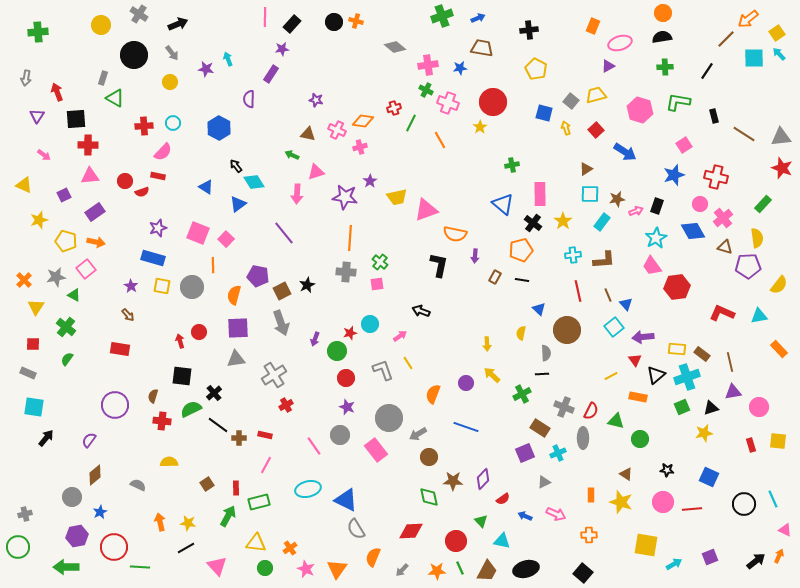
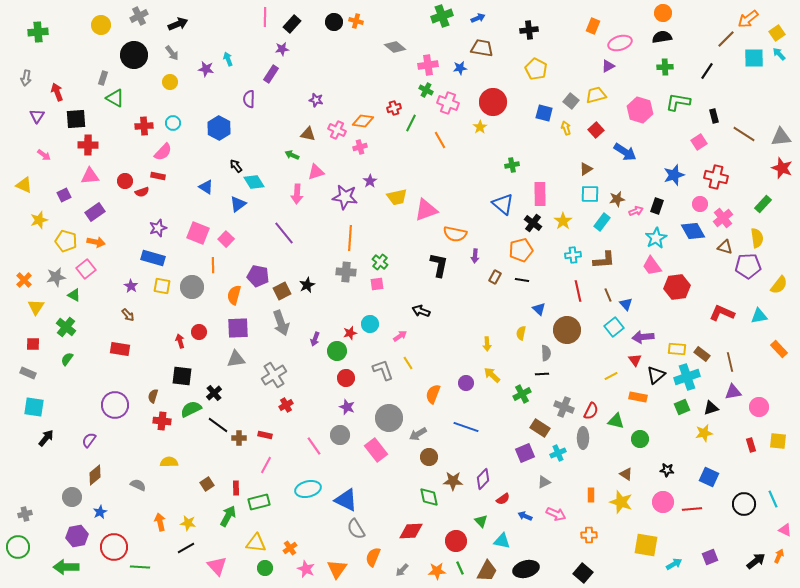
gray cross at (139, 14): moved 2 px down; rotated 30 degrees clockwise
pink square at (684, 145): moved 15 px right, 3 px up
